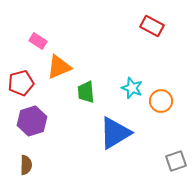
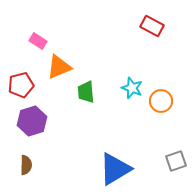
red pentagon: moved 2 px down
blue triangle: moved 36 px down
